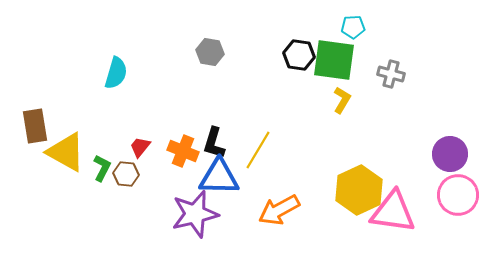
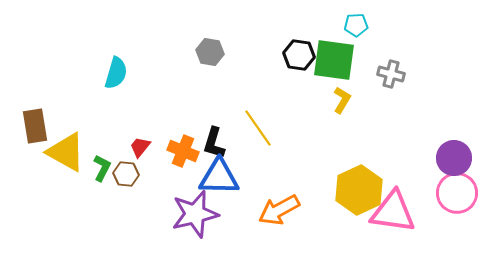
cyan pentagon: moved 3 px right, 2 px up
yellow line: moved 22 px up; rotated 66 degrees counterclockwise
purple circle: moved 4 px right, 4 px down
pink circle: moved 1 px left, 2 px up
